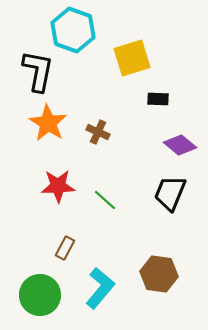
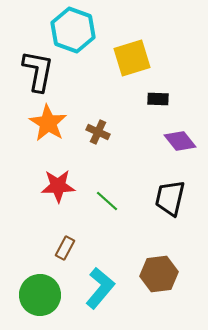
purple diamond: moved 4 px up; rotated 12 degrees clockwise
black trapezoid: moved 5 px down; rotated 9 degrees counterclockwise
green line: moved 2 px right, 1 px down
brown hexagon: rotated 15 degrees counterclockwise
